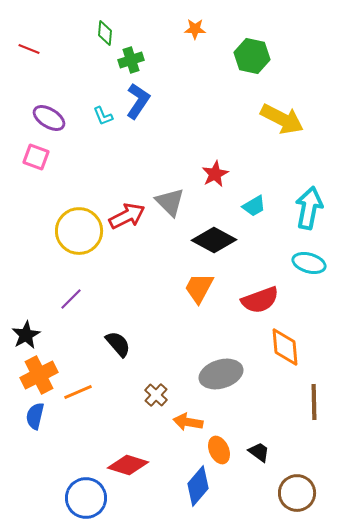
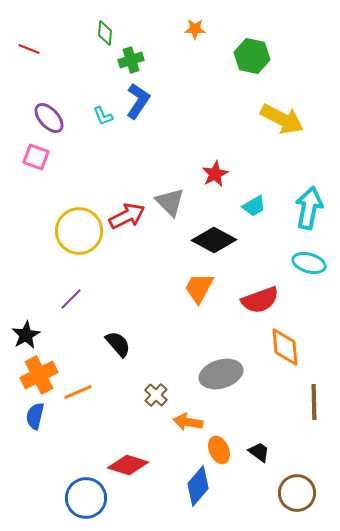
purple ellipse: rotated 16 degrees clockwise
